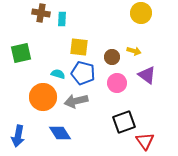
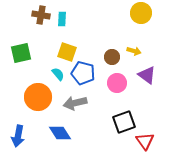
brown cross: moved 2 px down
yellow square: moved 12 px left, 5 px down; rotated 12 degrees clockwise
cyan semicircle: rotated 32 degrees clockwise
orange circle: moved 5 px left
gray arrow: moved 1 px left, 2 px down
